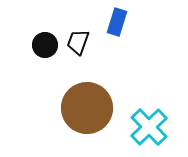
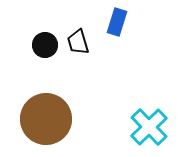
black trapezoid: rotated 36 degrees counterclockwise
brown circle: moved 41 px left, 11 px down
